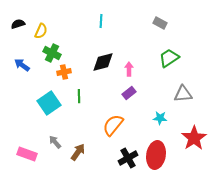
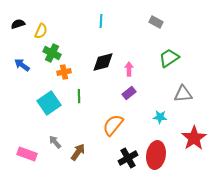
gray rectangle: moved 4 px left, 1 px up
cyan star: moved 1 px up
